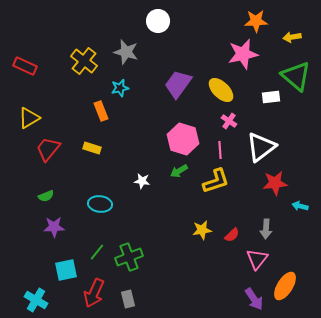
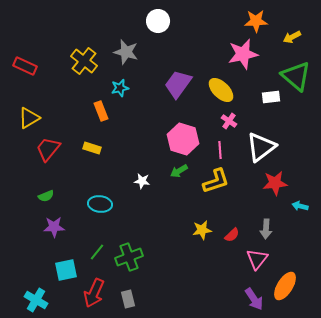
yellow arrow: rotated 18 degrees counterclockwise
